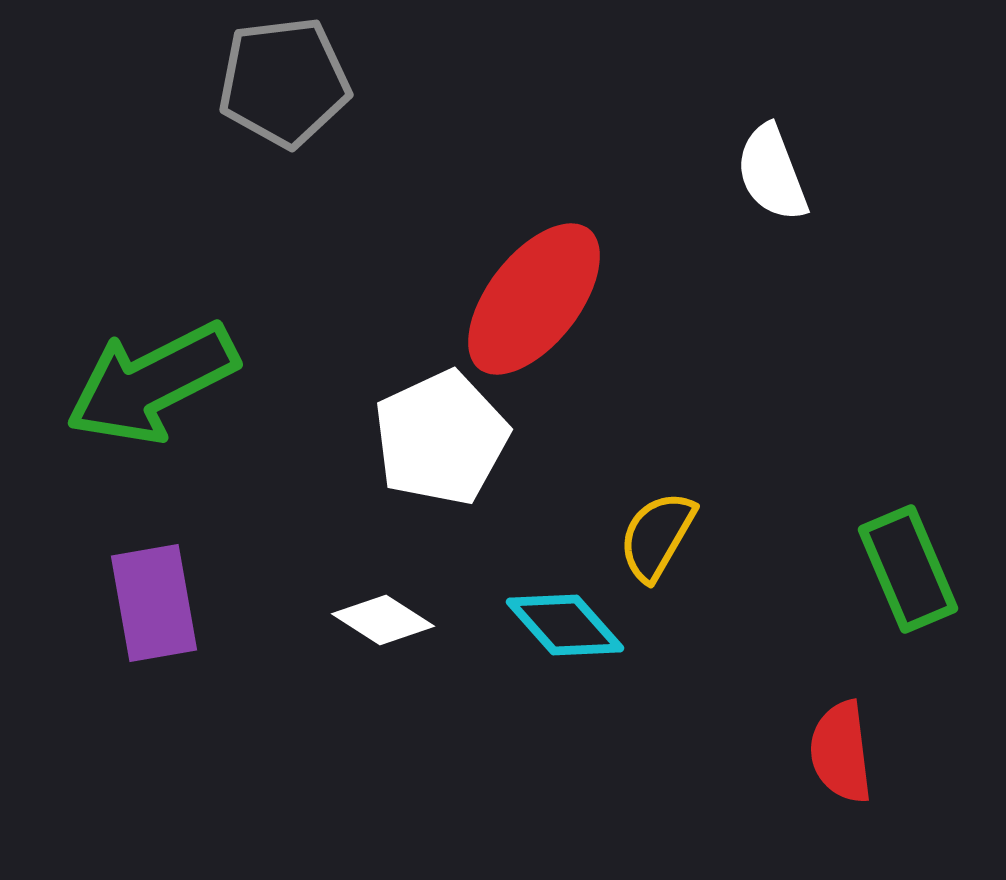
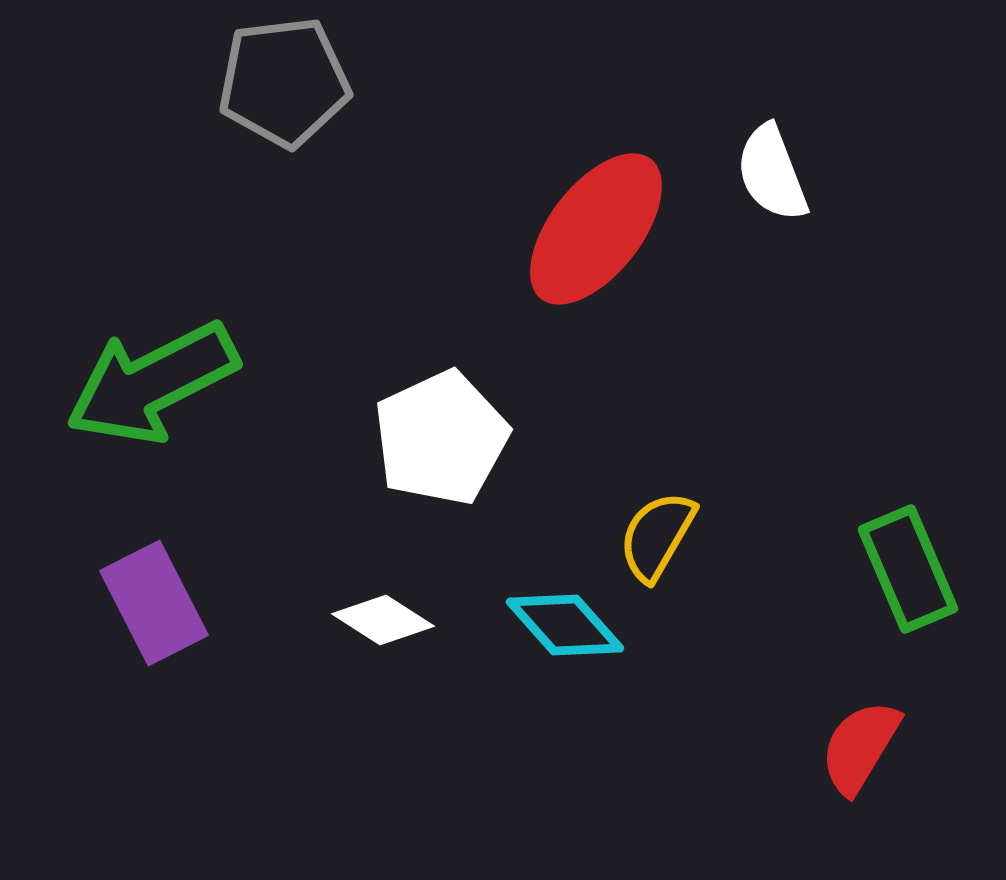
red ellipse: moved 62 px right, 70 px up
purple rectangle: rotated 17 degrees counterclockwise
red semicircle: moved 19 px right, 5 px up; rotated 38 degrees clockwise
